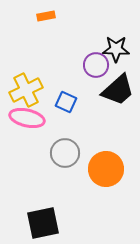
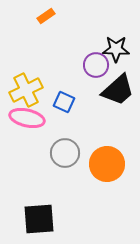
orange rectangle: rotated 24 degrees counterclockwise
blue square: moved 2 px left
orange circle: moved 1 px right, 5 px up
black square: moved 4 px left, 4 px up; rotated 8 degrees clockwise
